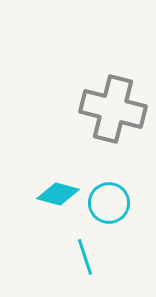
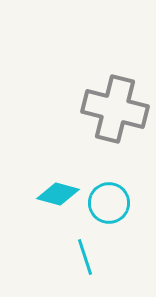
gray cross: moved 2 px right
